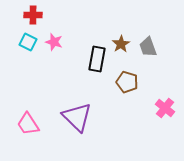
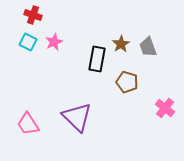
red cross: rotated 18 degrees clockwise
pink star: rotated 30 degrees clockwise
